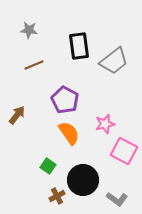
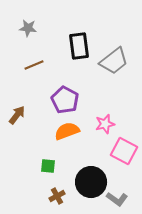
gray star: moved 1 px left, 2 px up
orange semicircle: moved 2 px left, 2 px up; rotated 75 degrees counterclockwise
green square: rotated 28 degrees counterclockwise
black circle: moved 8 px right, 2 px down
